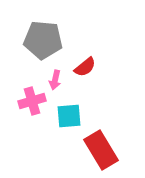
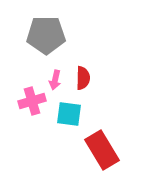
gray pentagon: moved 3 px right, 5 px up; rotated 6 degrees counterclockwise
red semicircle: moved 2 px left, 11 px down; rotated 50 degrees counterclockwise
cyan square: moved 2 px up; rotated 12 degrees clockwise
red rectangle: moved 1 px right
